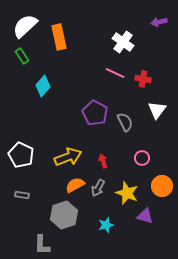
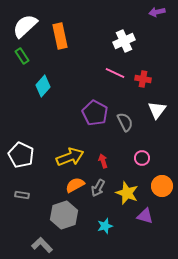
purple arrow: moved 2 px left, 10 px up
orange rectangle: moved 1 px right, 1 px up
white cross: moved 1 px right, 1 px up; rotated 30 degrees clockwise
yellow arrow: moved 2 px right
cyan star: moved 1 px left, 1 px down
gray L-shape: rotated 135 degrees clockwise
